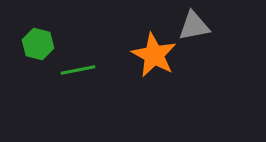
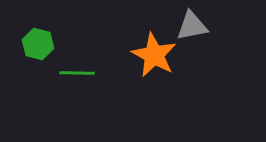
gray triangle: moved 2 px left
green line: moved 1 px left, 3 px down; rotated 12 degrees clockwise
